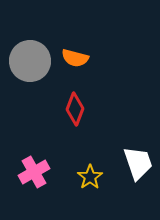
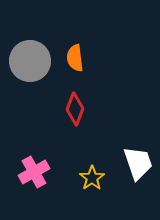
orange semicircle: rotated 68 degrees clockwise
yellow star: moved 2 px right, 1 px down
